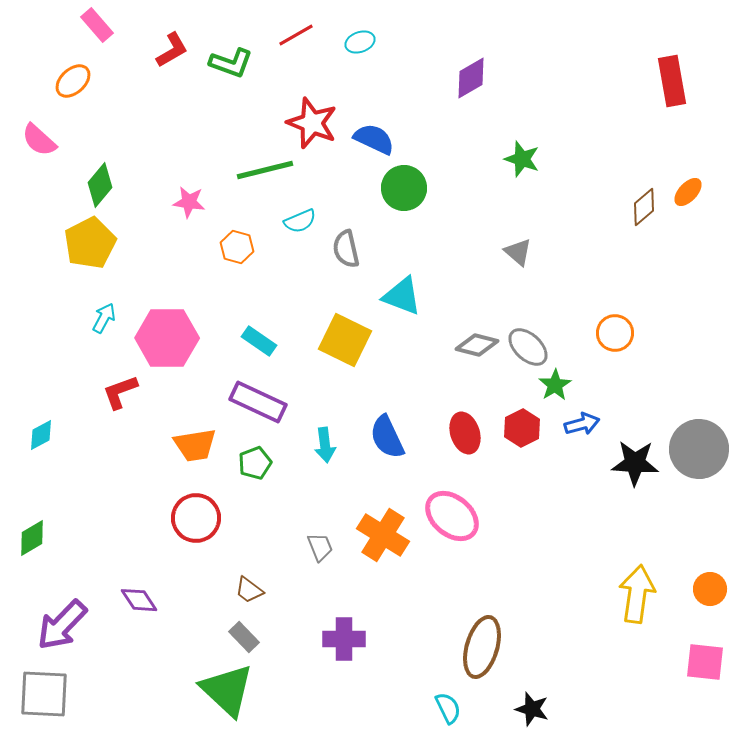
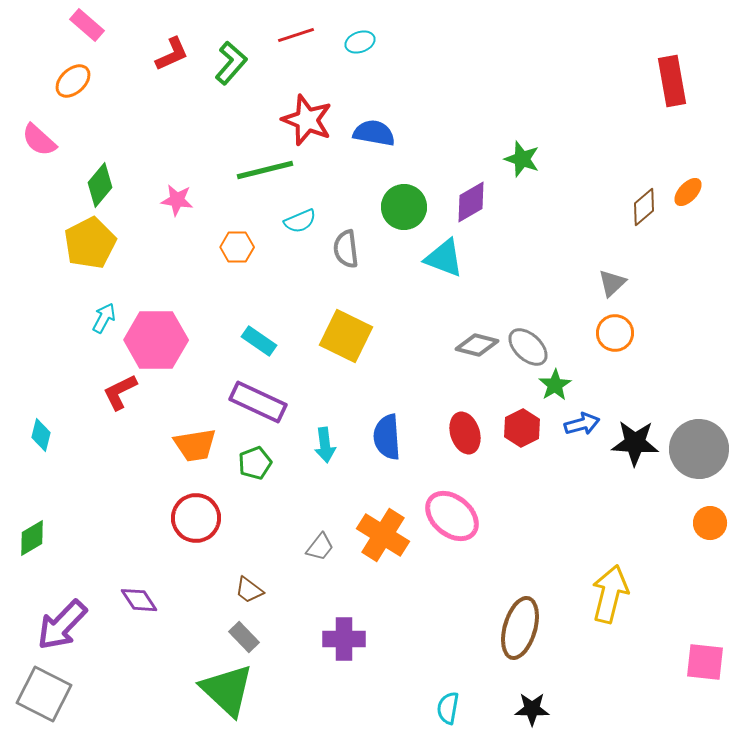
pink rectangle at (97, 25): moved 10 px left; rotated 8 degrees counterclockwise
red line at (296, 35): rotated 12 degrees clockwise
red L-shape at (172, 50): moved 4 px down; rotated 6 degrees clockwise
green L-shape at (231, 63): rotated 69 degrees counterclockwise
purple diamond at (471, 78): moved 124 px down
red star at (312, 123): moved 5 px left, 3 px up
blue semicircle at (374, 139): moved 6 px up; rotated 15 degrees counterclockwise
green circle at (404, 188): moved 19 px down
pink star at (189, 202): moved 12 px left, 2 px up
orange hexagon at (237, 247): rotated 16 degrees counterclockwise
gray semicircle at (346, 249): rotated 6 degrees clockwise
gray triangle at (518, 252): moved 94 px right, 31 px down; rotated 36 degrees clockwise
cyan triangle at (402, 296): moved 42 px right, 38 px up
pink hexagon at (167, 338): moved 11 px left, 2 px down
yellow square at (345, 340): moved 1 px right, 4 px up
red L-shape at (120, 392): rotated 6 degrees counterclockwise
cyan diamond at (41, 435): rotated 48 degrees counterclockwise
blue semicircle at (387, 437): rotated 21 degrees clockwise
black star at (635, 463): moved 20 px up
gray trapezoid at (320, 547): rotated 60 degrees clockwise
orange circle at (710, 589): moved 66 px up
yellow arrow at (637, 594): moved 27 px left; rotated 6 degrees clockwise
brown ellipse at (482, 647): moved 38 px right, 19 px up
gray square at (44, 694): rotated 24 degrees clockwise
cyan semicircle at (448, 708): rotated 144 degrees counterclockwise
black star at (532, 709): rotated 16 degrees counterclockwise
